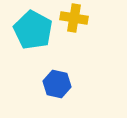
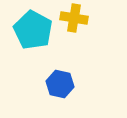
blue hexagon: moved 3 px right
